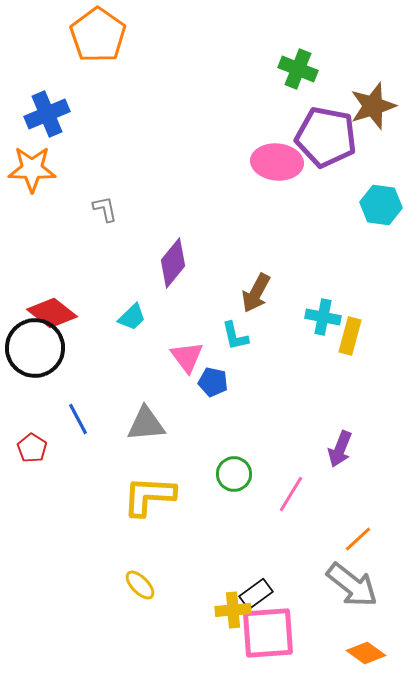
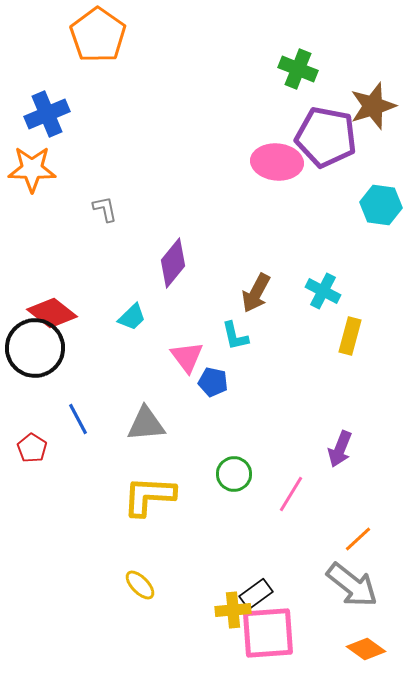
cyan cross: moved 26 px up; rotated 16 degrees clockwise
orange diamond: moved 4 px up
